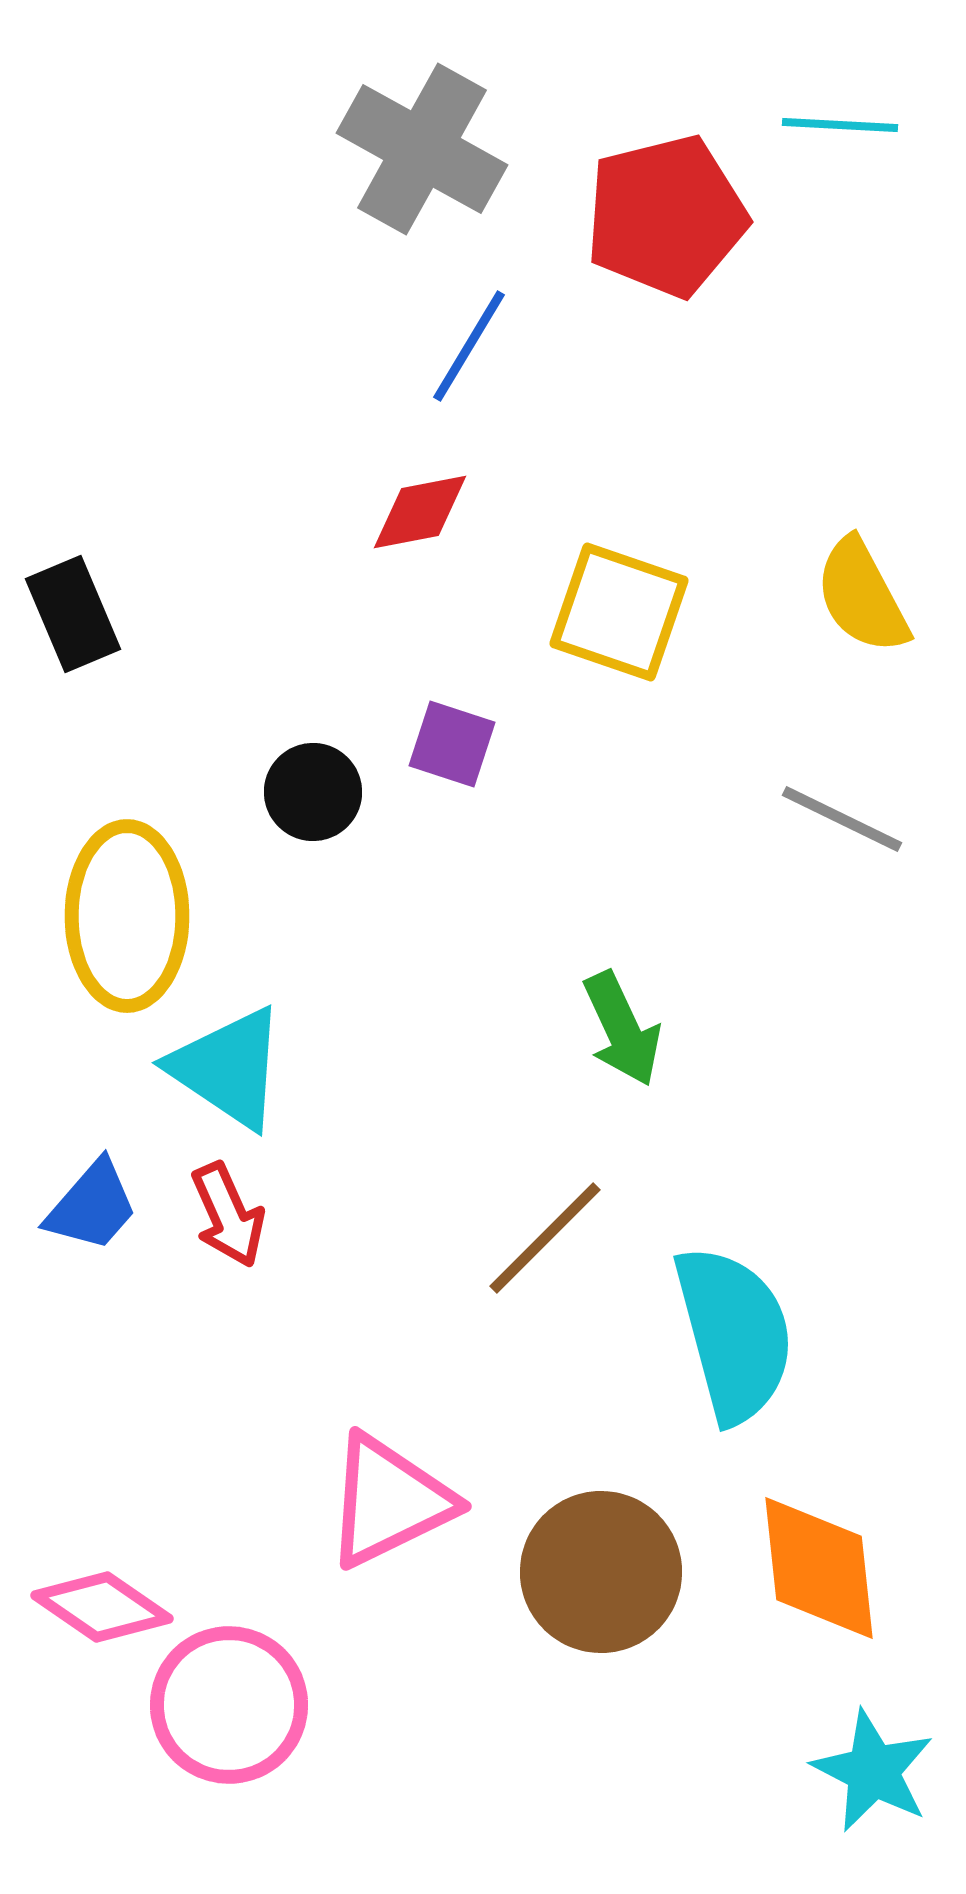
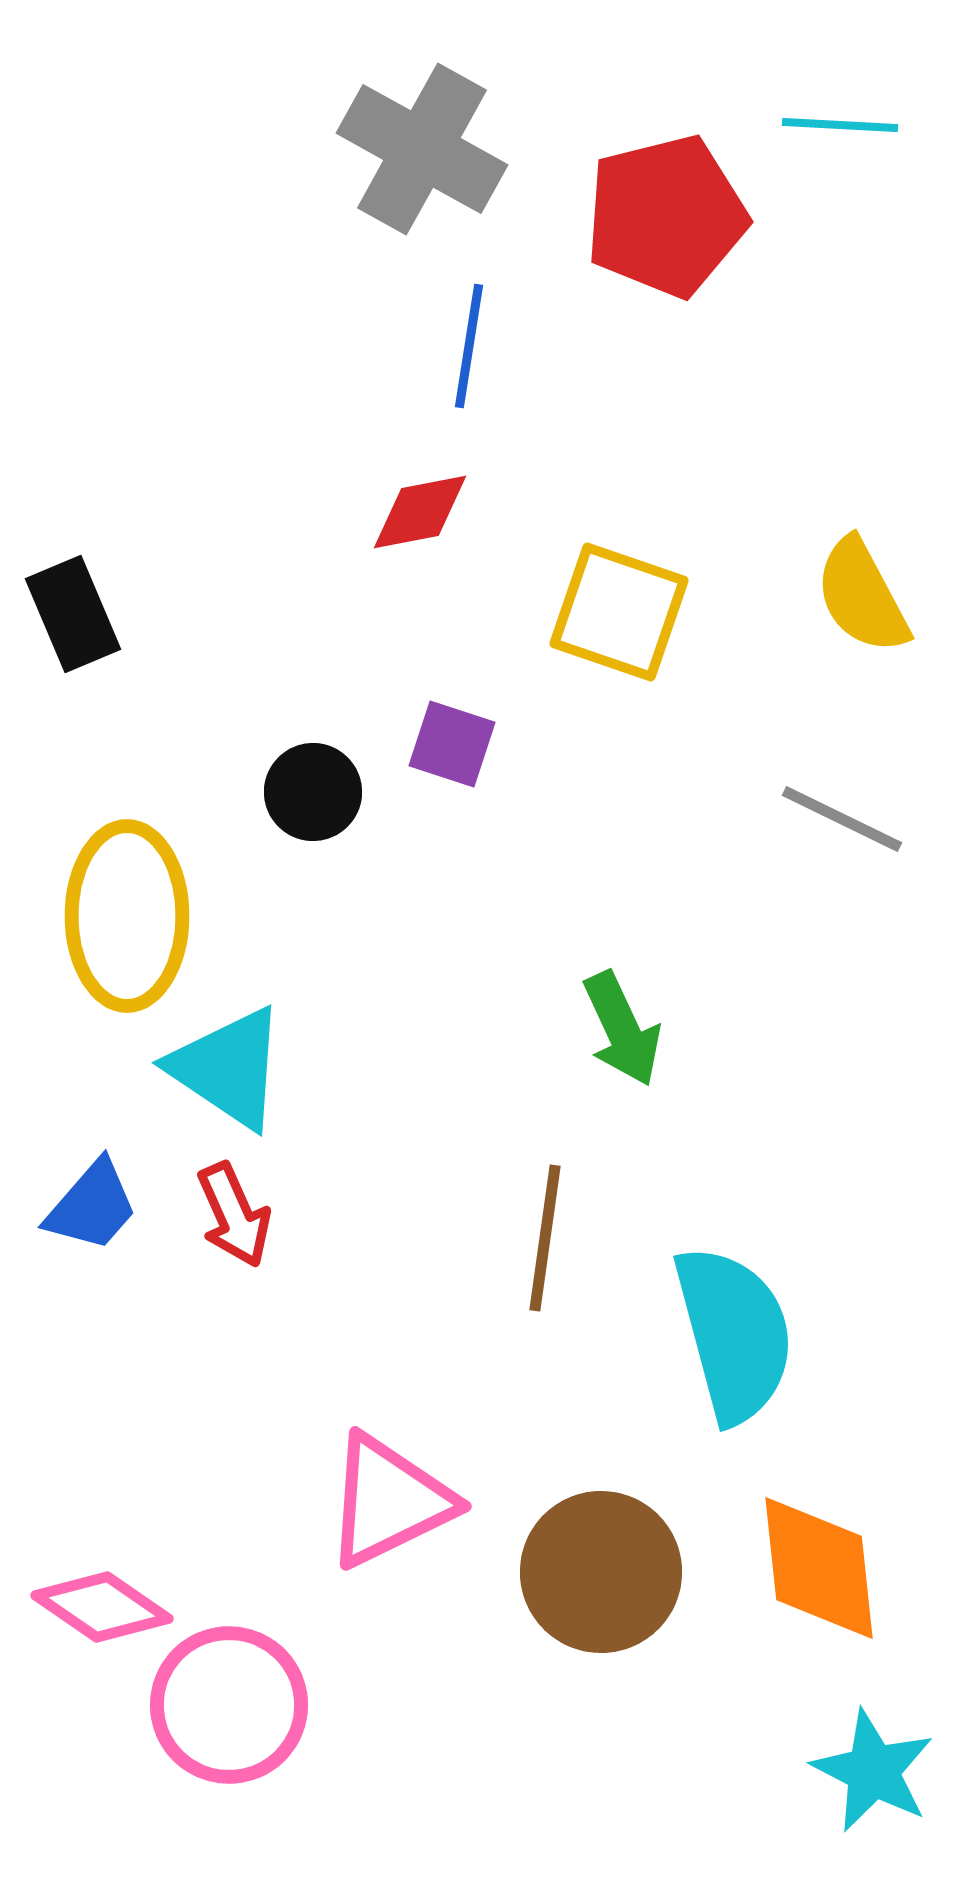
blue line: rotated 22 degrees counterclockwise
red arrow: moved 6 px right
brown line: rotated 37 degrees counterclockwise
